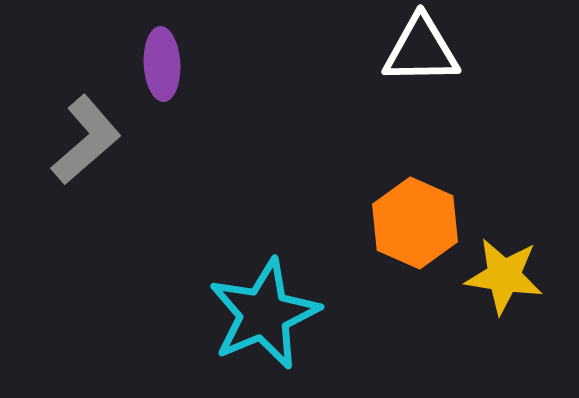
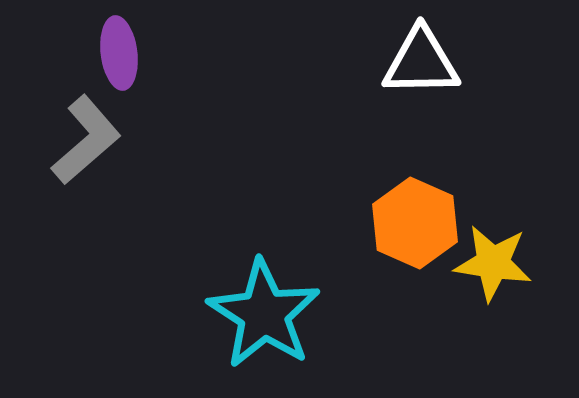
white triangle: moved 12 px down
purple ellipse: moved 43 px left, 11 px up; rotated 4 degrees counterclockwise
yellow star: moved 11 px left, 13 px up
cyan star: rotated 16 degrees counterclockwise
